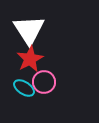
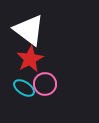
white triangle: rotated 20 degrees counterclockwise
pink circle: moved 1 px right, 2 px down
